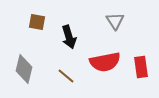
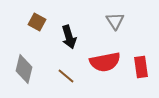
brown square: rotated 18 degrees clockwise
